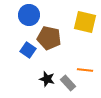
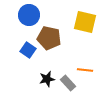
black star: rotated 28 degrees counterclockwise
